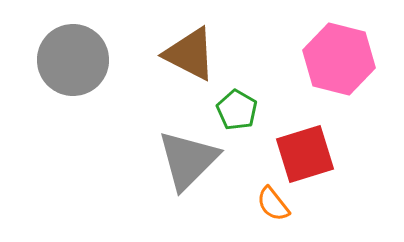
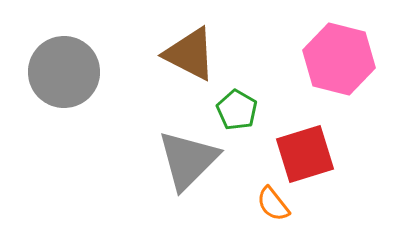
gray circle: moved 9 px left, 12 px down
